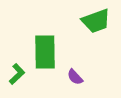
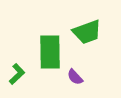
green trapezoid: moved 9 px left, 11 px down
green rectangle: moved 5 px right
